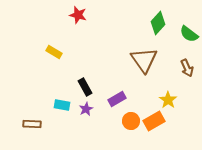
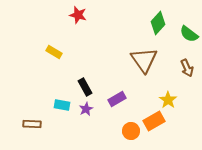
orange circle: moved 10 px down
